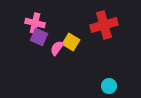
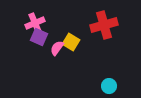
pink cross: rotated 36 degrees counterclockwise
